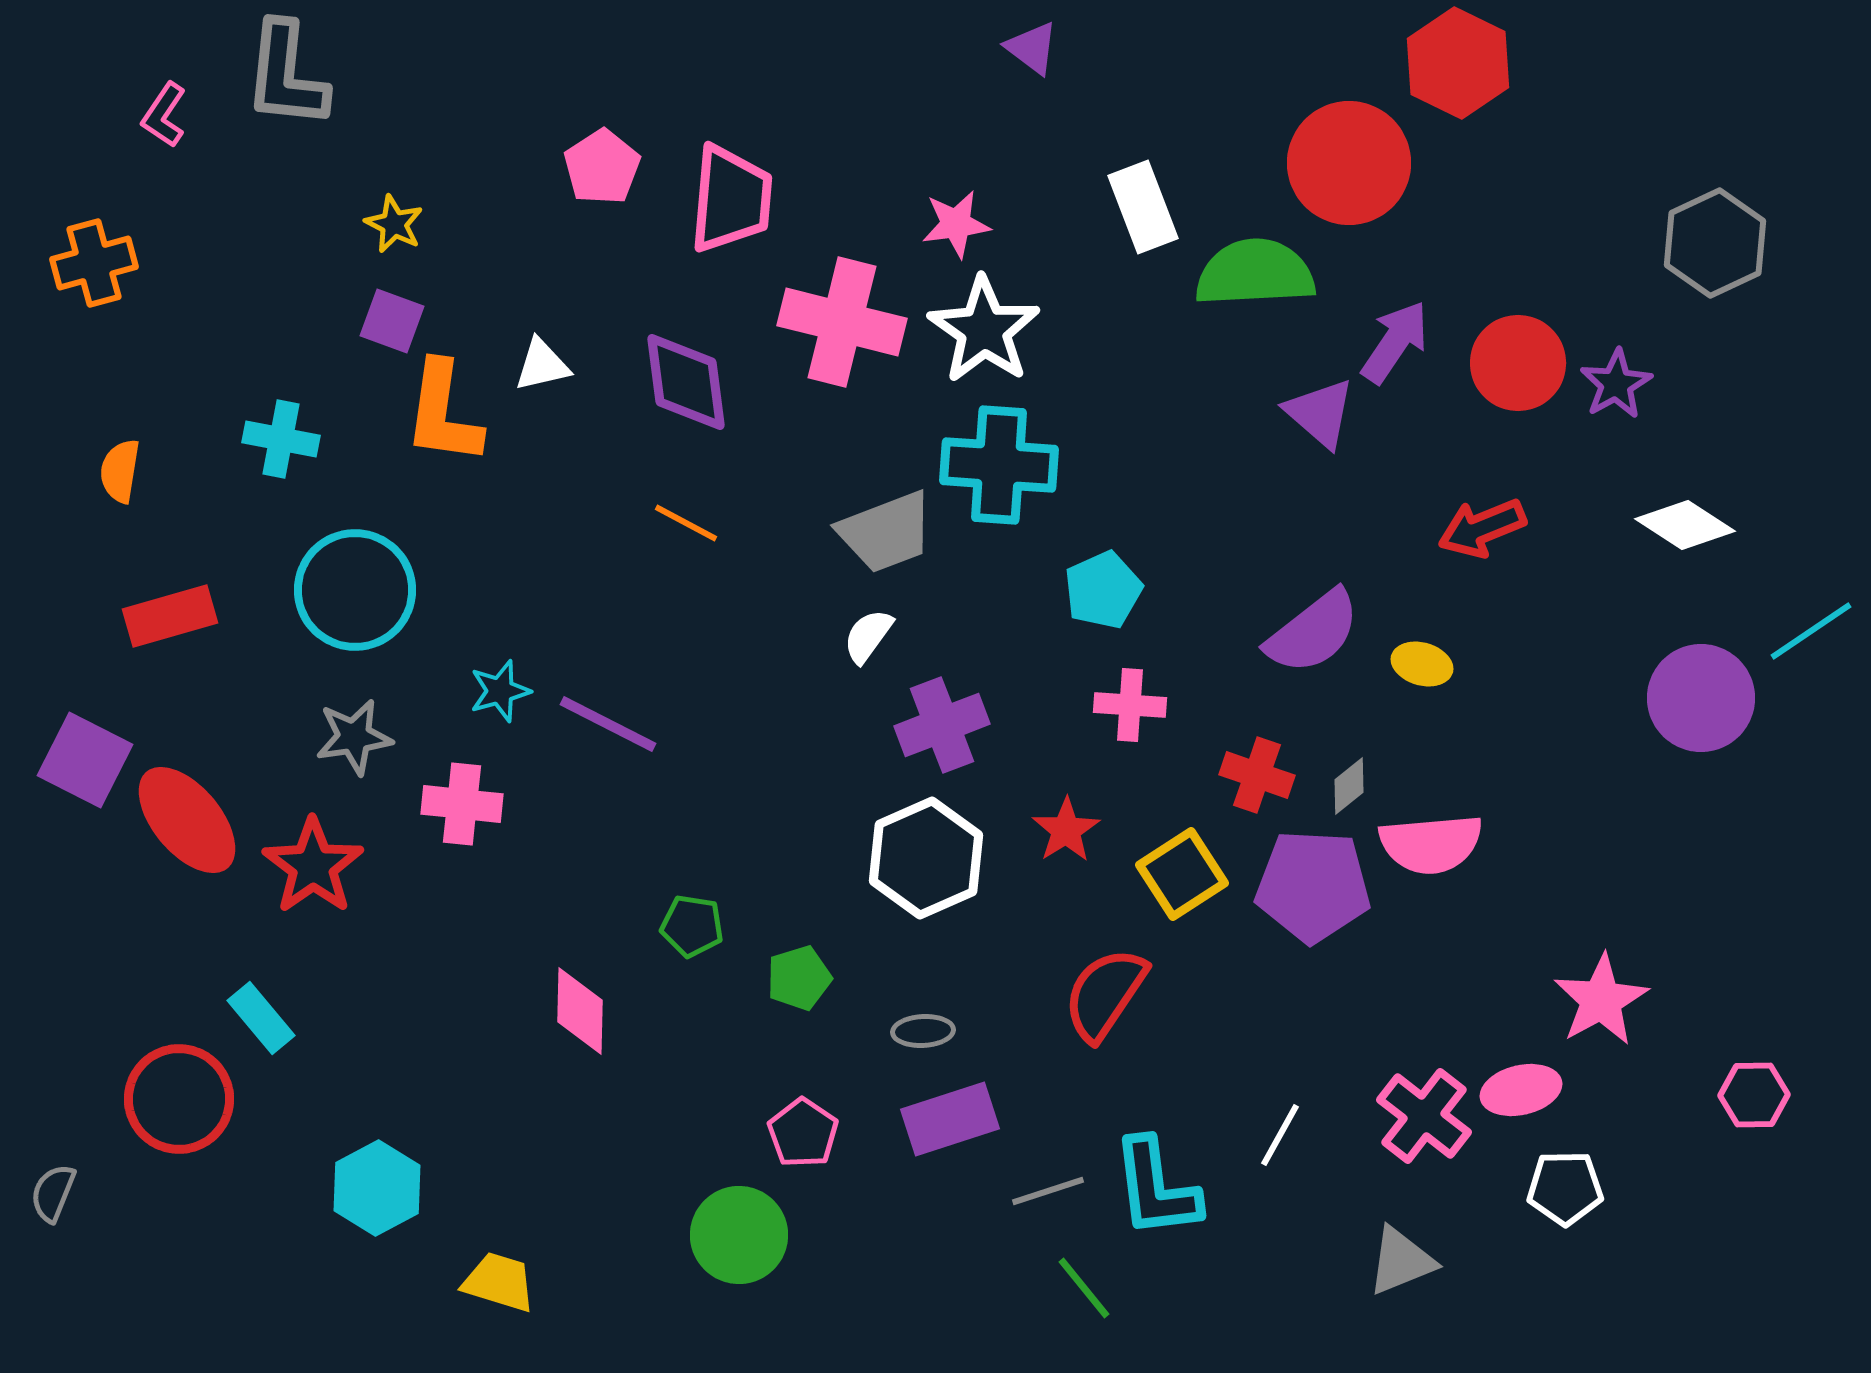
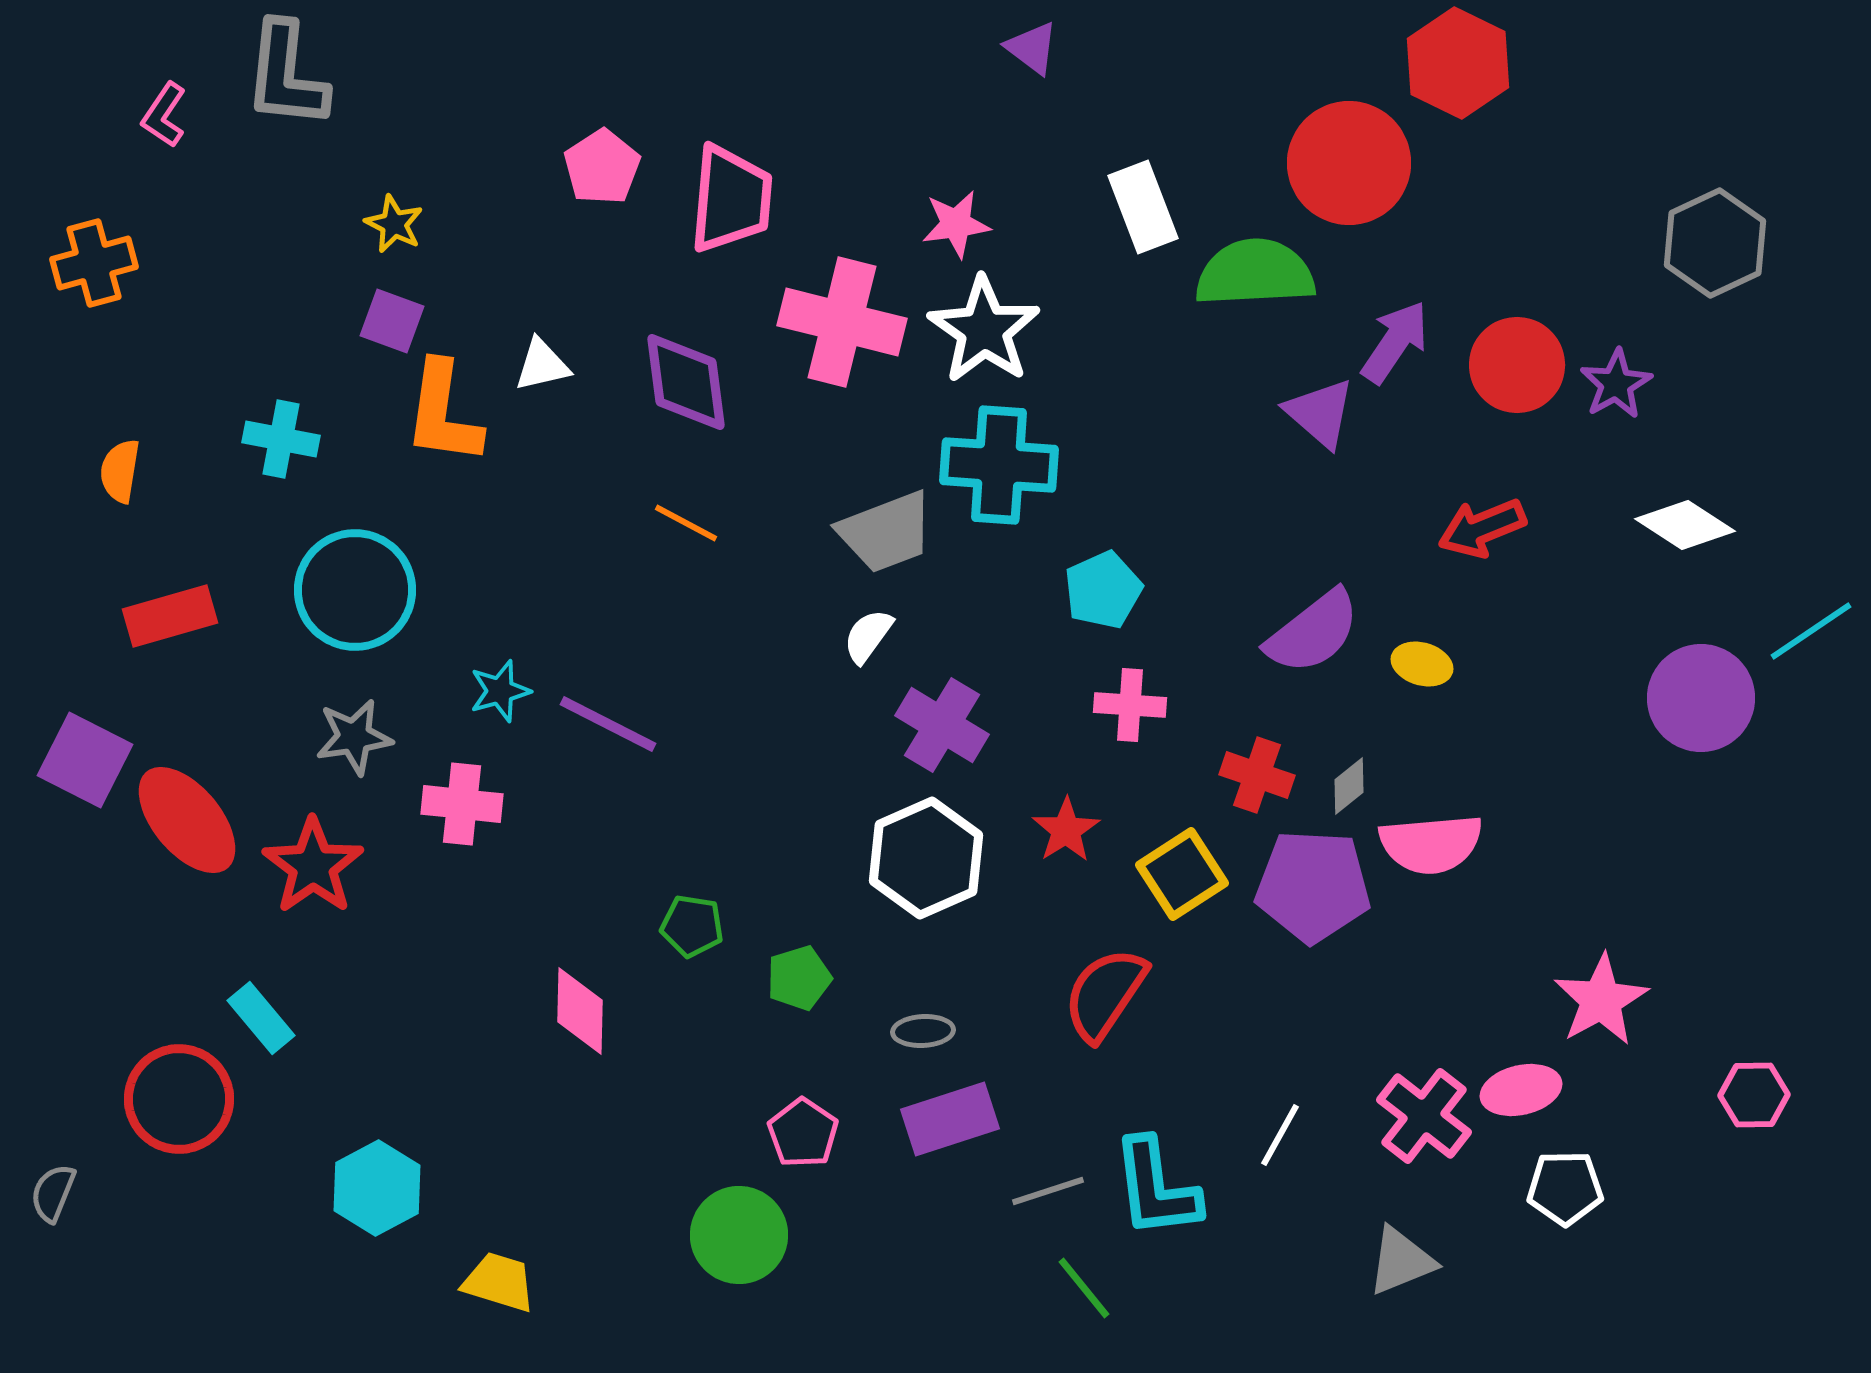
red circle at (1518, 363): moved 1 px left, 2 px down
purple cross at (942, 725): rotated 38 degrees counterclockwise
